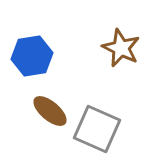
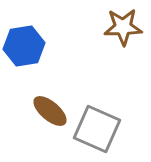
brown star: moved 2 px right, 21 px up; rotated 27 degrees counterclockwise
blue hexagon: moved 8 px left, 10 px up
